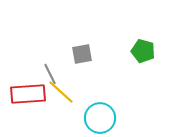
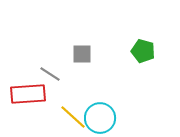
gray square: rotated 10 degrees clockwise
gray line: rotated 30 degrees counterclockwise
yellow line: moved 12 px right, 25 px down
